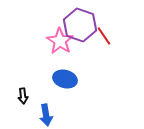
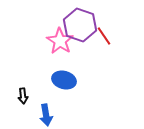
blue ellipse: moved 1 px left, 1 px down
